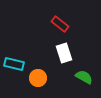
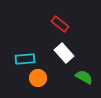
white rectangle: rotated 24 degrees counterclockwise
cyan rectangle: moved 11 px right, 5 px up; rotated 18 degrees counterclockwise
